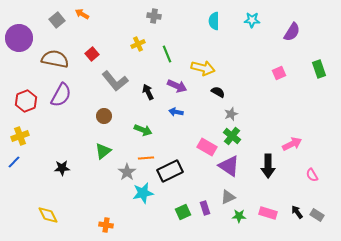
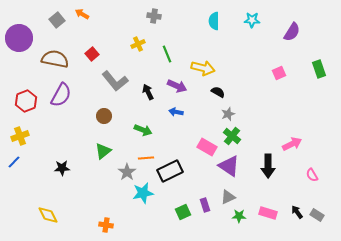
gray star at (231, 114): moved 3 px left
purple rectangle at (205, 208): moved 3 px up
